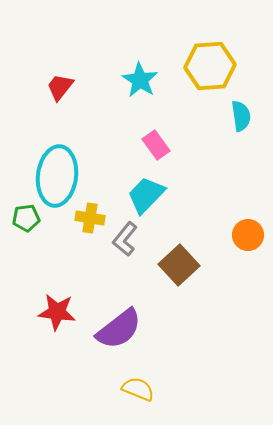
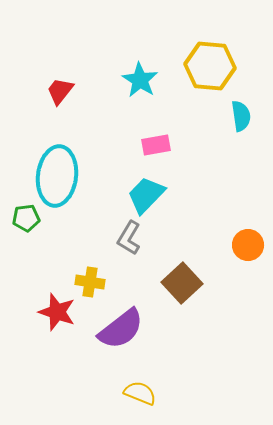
yellow hexagon: rotated 9 degrees clockwise
red trapezoid: moved 4 px down
pink rectangle: rotated 64 degrees counterclockwise
yellow cross: moved 64 px down
orange circle: moved 10 px down
gray L-shape: moved 4 px right, 1 px up; rotated 8 degrees counterclockwise
brown square: moved 3 px right, 18 px down
red star: rotated 12 degrees clockwise
purple semicircle: moved 2 px right
yellow semicircle: moved 2 px right, 4 px down
